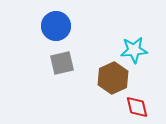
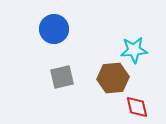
blue circle: moved 2 px left, 3 px down
gray square: moved 14 px down
brown hexagon: rotated 20 degrees clockwise
